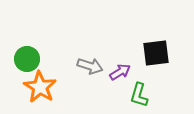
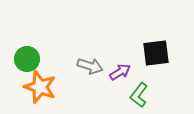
orange star: rotated 12 degrees counterclockwise
green L-shape: rotated 20 degrees clockwise
